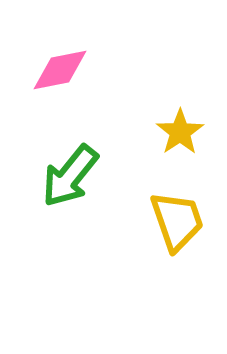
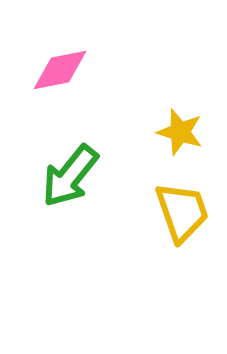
yellow star: rotated 21 degrees counterclockwise
yellow trapezoid: moved 5 px right, 9 px up
